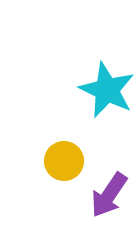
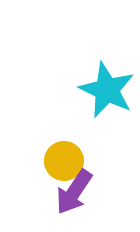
purple arrow: moved 35 px left, 3 px up
